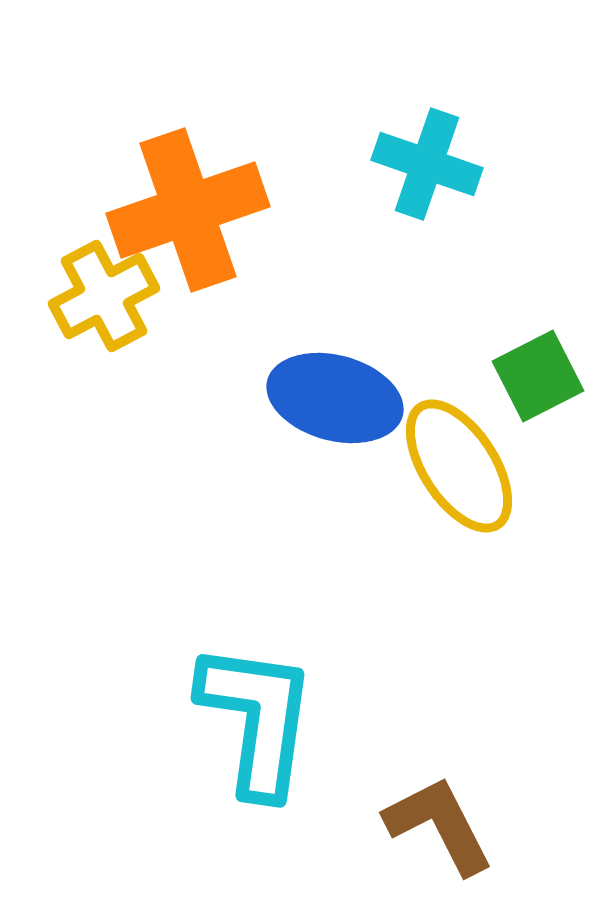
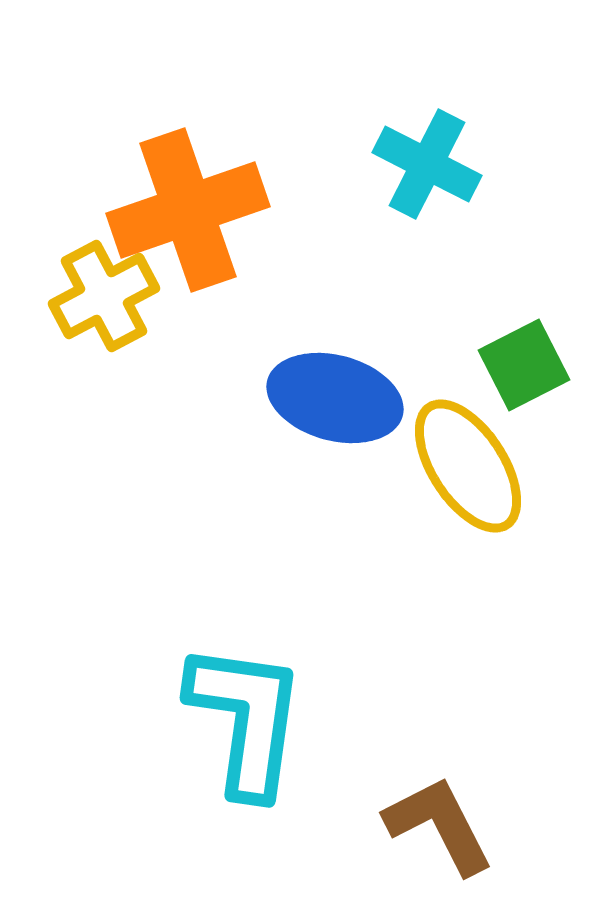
cyan cross: rotated 8 degrees clockwise
green square: moved 14 px left, 11 px up
yellow ellipse: moved 9 px right
cyan L-shape: moved 11 px left
